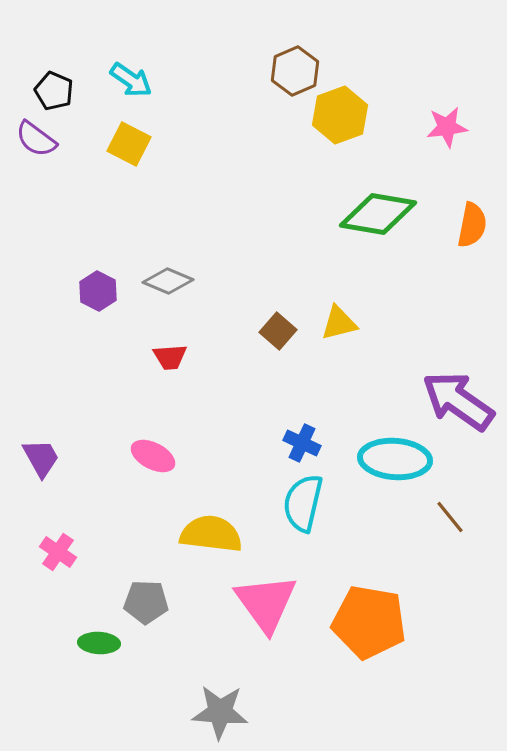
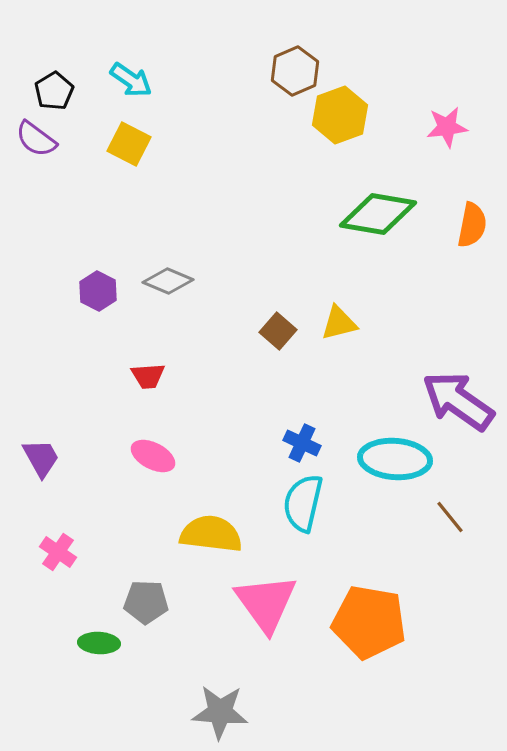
black pentagon: rotated 18 degrees clockwise
red trapezoid: moved 22 px left, 19 px down
